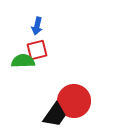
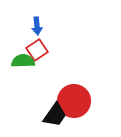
blue arrow: rotated 18 degrees counterclockwise
red square: rotated 20 degrees counterclockwise
